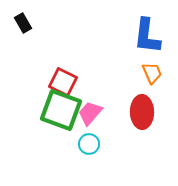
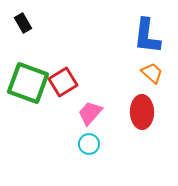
orange trapezoid: rotated 25 degrees counterclockwise
red square: rotated 32 degrees clockwise
green square: moved 33 px left, 27 px up
